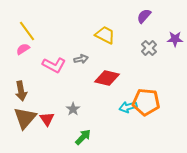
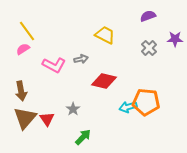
purple semicircle: moved 4 px right; rotated 28 degrees clockwise
red diamond: moved 3 px left, 3 px down
